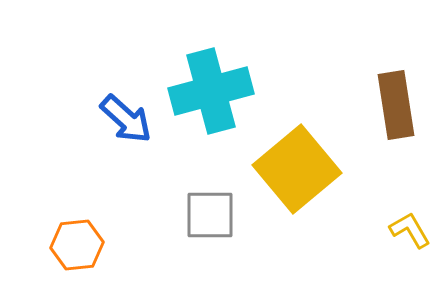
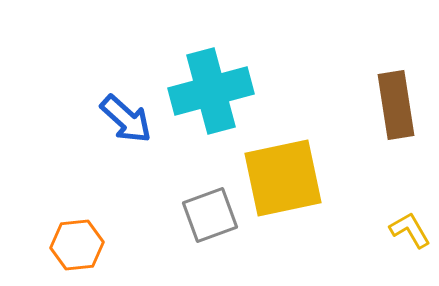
yellow square: moved 14 px left, 9 px down; rotated 28 degrees clockwise
gray square: rotated 20 degrees counterclockwise
